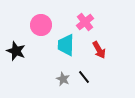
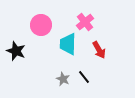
cyan trapezoid: moved 2 px right, 1 px up
